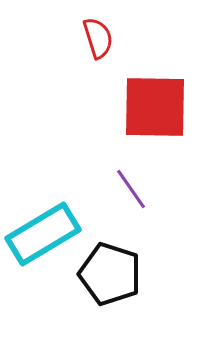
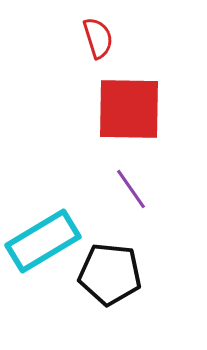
red square: moved 26 px left, 2 px down
cyan rectangle: moved 7 px down
black pentagon: rotated 12 degrees counterclockwise
